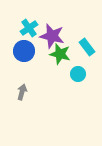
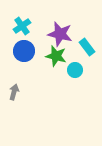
cyan cross: moved 7 px left, 2 px up
purple star: moved 8 px right, 2 px up
green star: moved 4 px left, 2 px down
cyan circle: moved 3 px left, 4 px up
gray arrow: moved 8 px left
